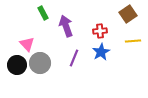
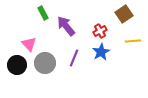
brown square: moved 4 px left
purple arrow: rotated 20 degrees counterclockwise
red cross: rotated 24 degrees counterclockwise
pink triangle: moved 2 px right
gray circle: moved 5 px right
